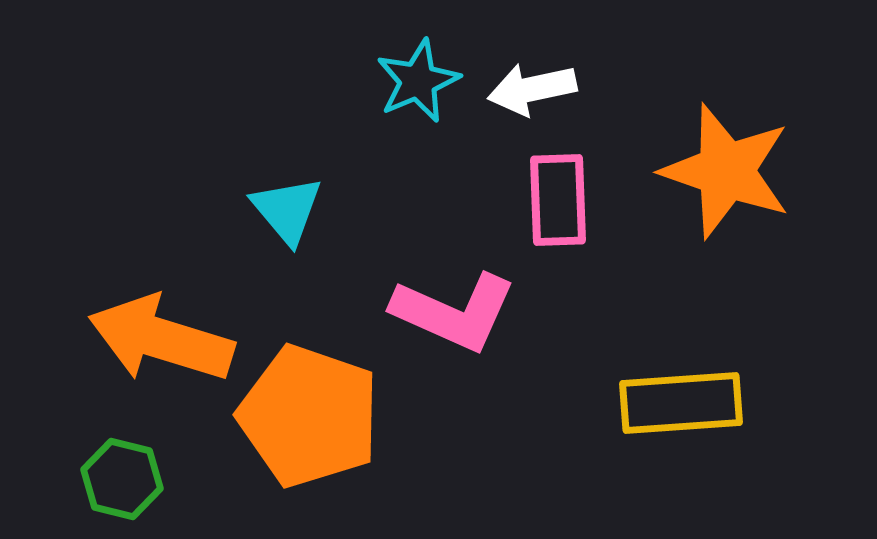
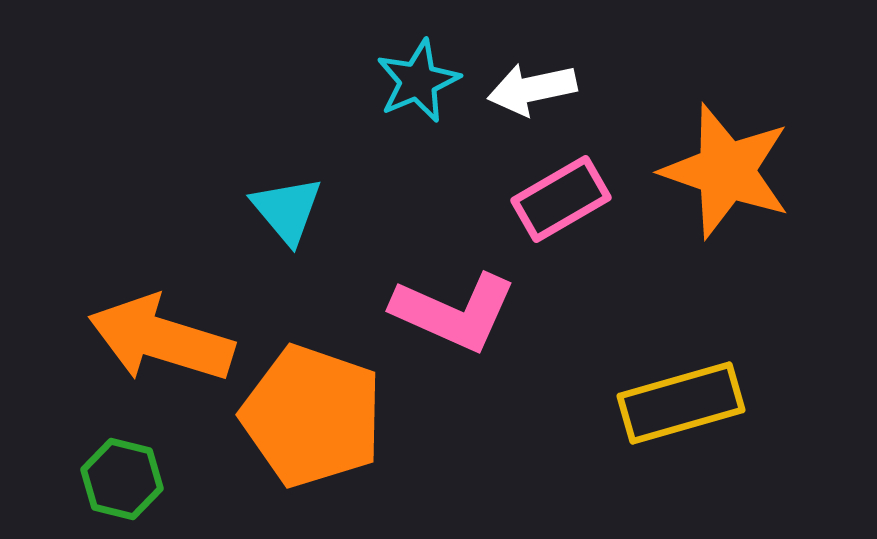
pink rectangle: moved 3 px right, 1 px up; rotated 62 degrees clockwise
yellow rectangle: rotated 12 degrees counterclockwise
orange pentagon: moved 3 px right
